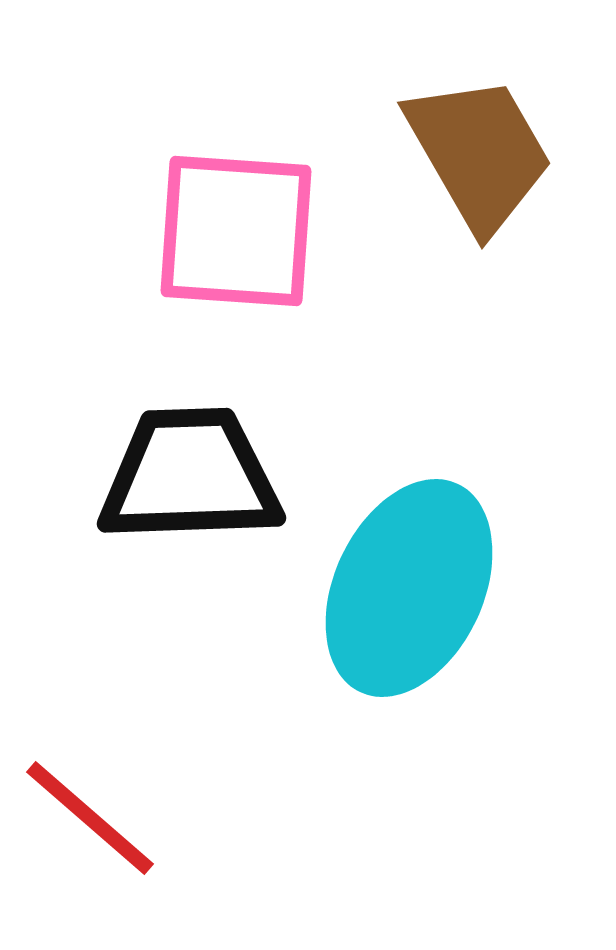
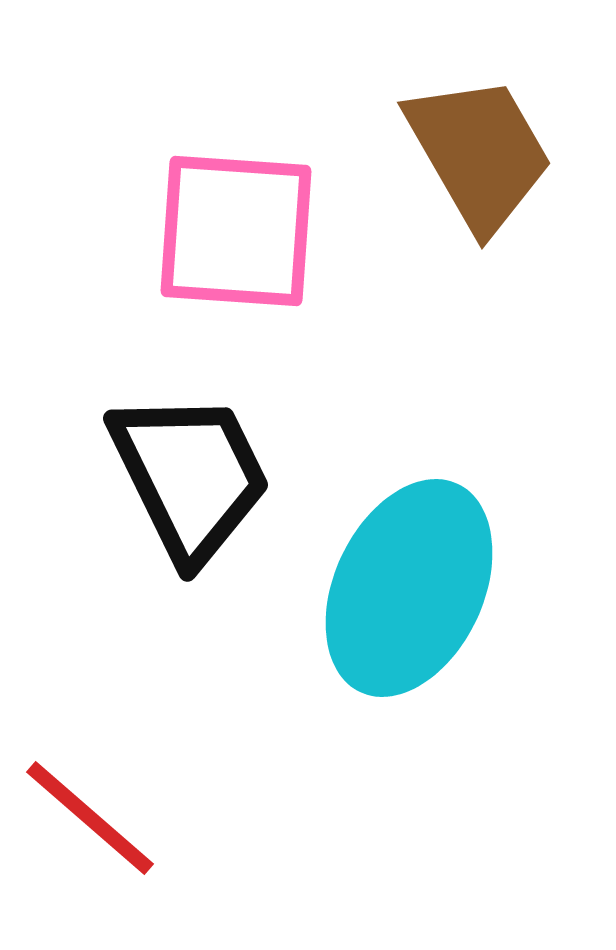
black trapezoid: rotated 66 degrees clockwise
